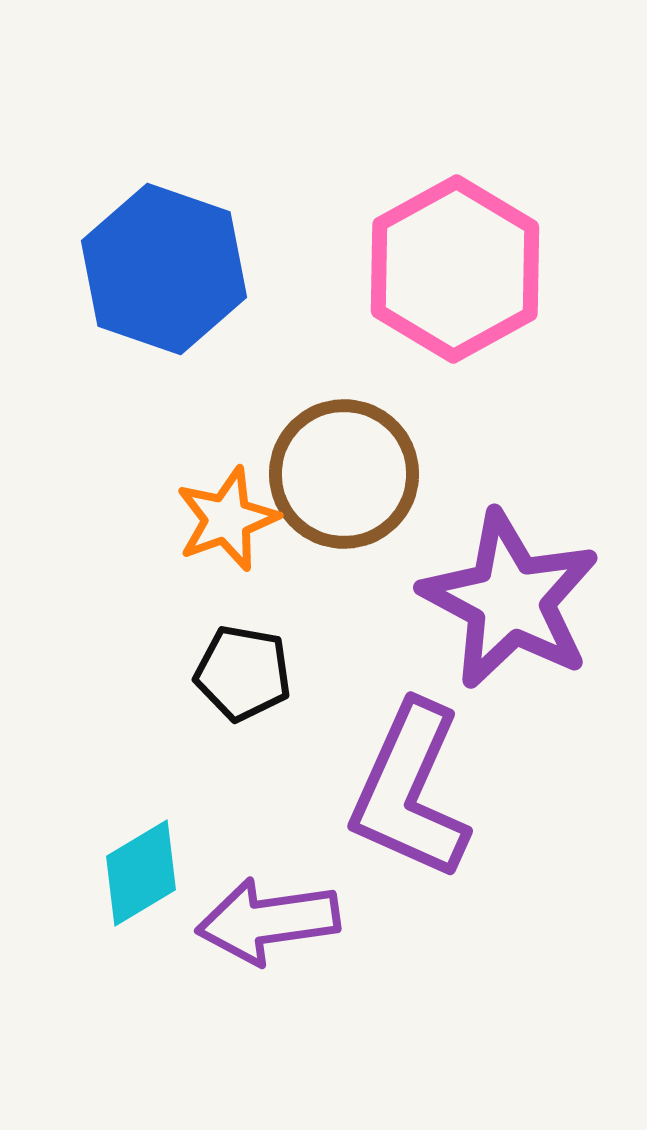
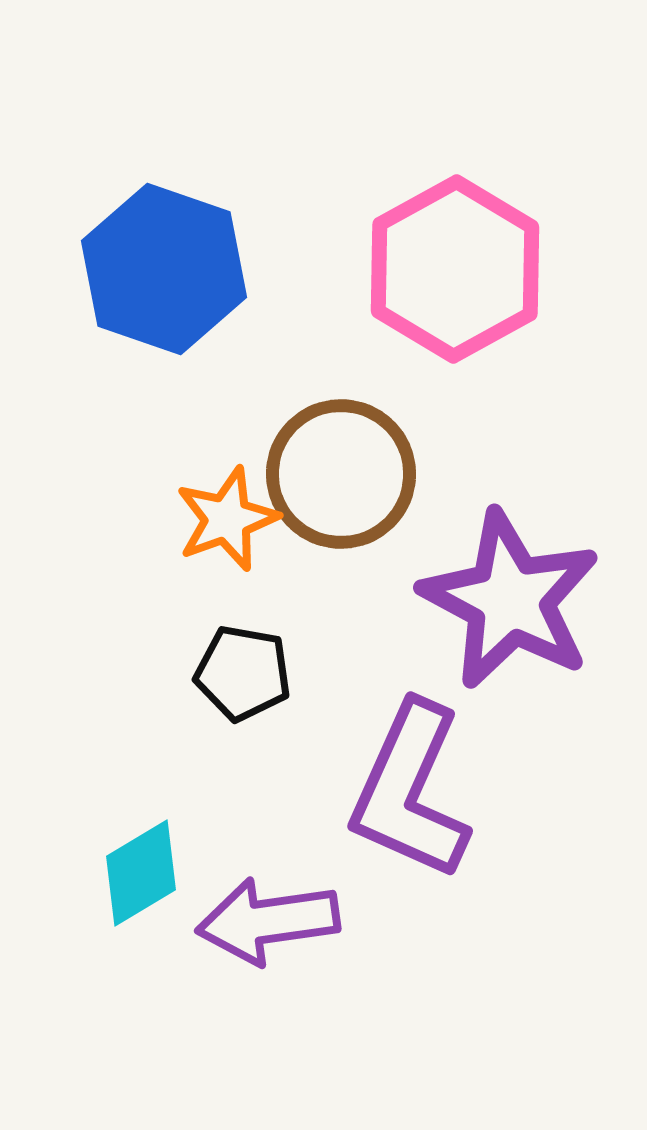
brown circle: moved 3 px left
